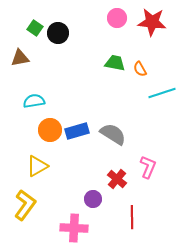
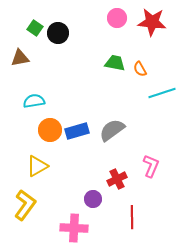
gray semicircle: moved 1 px left, 4 px up; rotated 68 degrees counterclockwise
pink L-shape: moved 3 px right, 1 px up
red cross: rotated 24 degrees clockwise
